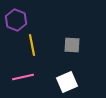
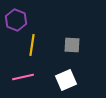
yellow line: rotated 20 degrees clockwise
white square: moved 1 px left, 2 px up
